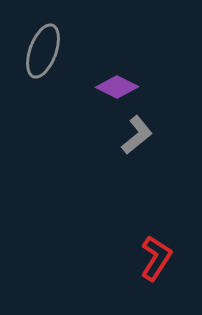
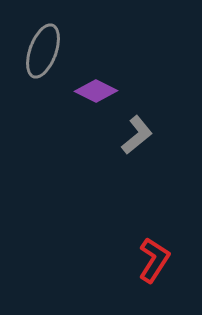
purple diamond: moved 21 px left, 4 px down
red L-shape: moved 2 px left, 2 px down
